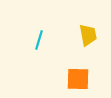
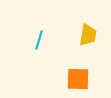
yellow trapezoid: rotated 20 degrees clockwise
